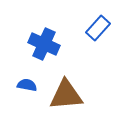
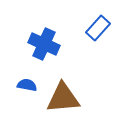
brown triangle: moved 3 px left, 3 px down
